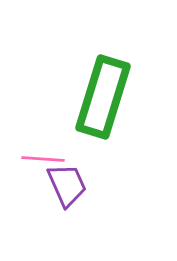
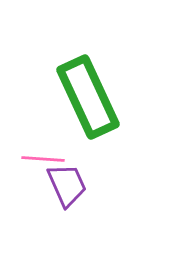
green rectangle: moved 15 px left; rotated 42 degrees counterclockwise
